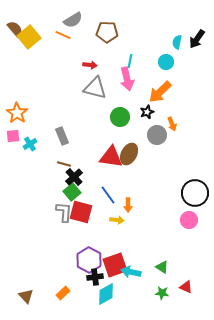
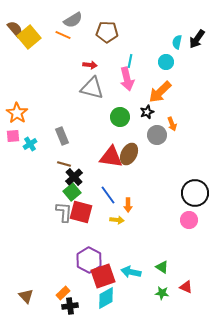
gray triangle at (95, 88): moved 3 px left
red square at (115, 265): moved 12 px left, 11 px down
black cross at (95, 277): moved 25 px left, 29 px down
cyan diamond at (106, 294): moved 4 px down
